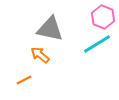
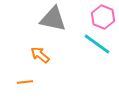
gray triangle: moved 3 px right, 10 px up
cyan line: rotated 68 degrees clockwise
orange line: moved 1 px right, 2 px down; rotated 21 degrees clockwise
